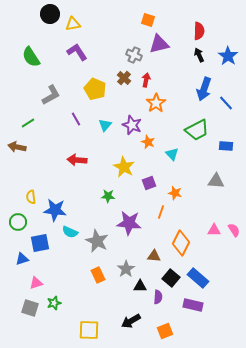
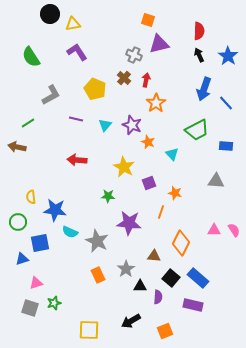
purple line at (76, 119): rotated 48 degrees counterclockwise
